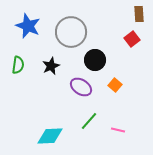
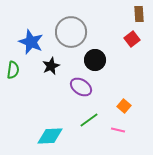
blue star: moved 3 px right, 16 px down
green semicircle: moved 5 px left, 5 px down
orange square: moved 9 px right, 21 px down
green line: moved 1 px up; rotated 12 degrees clockwise
